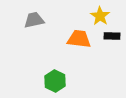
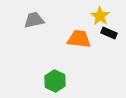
black rectangle: moved 3 px left, 3 px up; rotated 21 degrees clockwise
